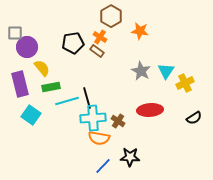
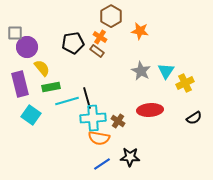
blue line: moved 1 px left, 2 px up; rotated 12 degrees clockwise
